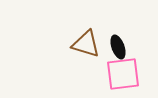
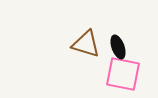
pink square: rotated 18 degrees clockwise
